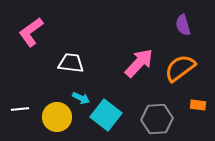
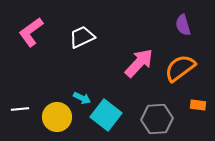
white trapezoid: moved 11 px right, 26 px up; rotated 32 degrees counterclockwise
cyan arrow: moved 1 px right
